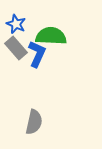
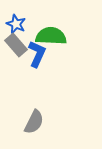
gray rectangle: moved 3 px up
gray semicircle: rotated 15 degrees clockwise
